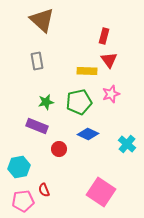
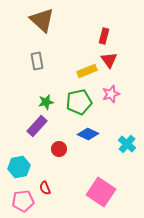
yellow rectangle: rotated 24 degrees counterclockwise
purple rectangle: rotated 70 degrees counterclockwise
red semicircle: moved 1 px right, 2 px up
